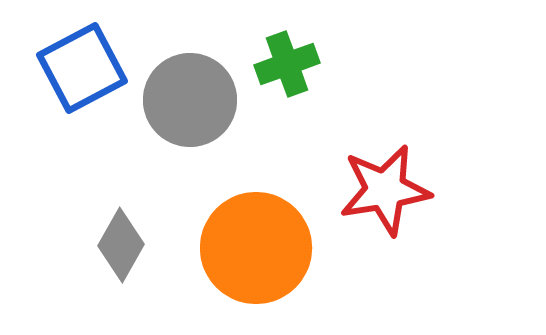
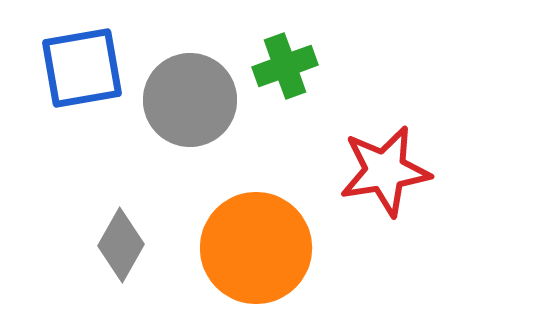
green cross: moved 2 px left, 2 px down
blue square: rotated 18 degrees clockwise
red star: moved 19 px up
